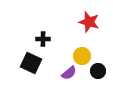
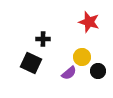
yellow circle: moved 1 px down
